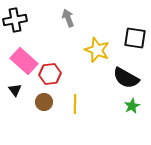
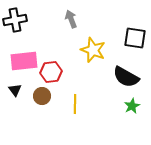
gray arrow: moved 3 px right, 1 px down
yellow star: moved 4 px left
pink rectangle: rotated 48 degrees counterclockwise
red hexagon: moved 1 px right, 2 px up
black semicircle: moved 1 px up
brown circle: moved 2 px left, 6 px up
